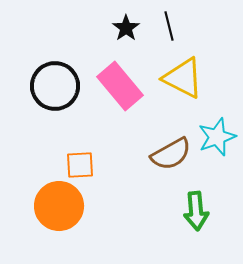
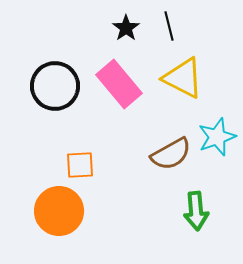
pink rectangle: moved 1 px left, 2 px up
orange circle: moved 5 px down
